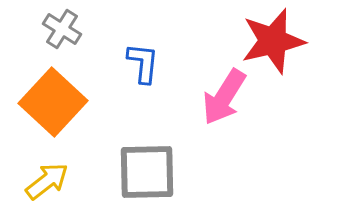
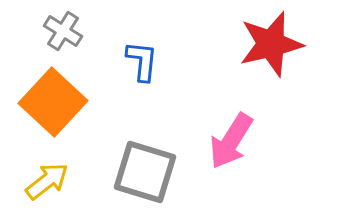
gray cross: moved 1 px right, 2 px down
red star: moved 2 px left, 3 px down
blue L-shape: moved 1 px left, 2 px up
pink arrow: moved 7 px right, 44 px down
gray square: moved 2 px left; rotated 18 degrees clockwise
